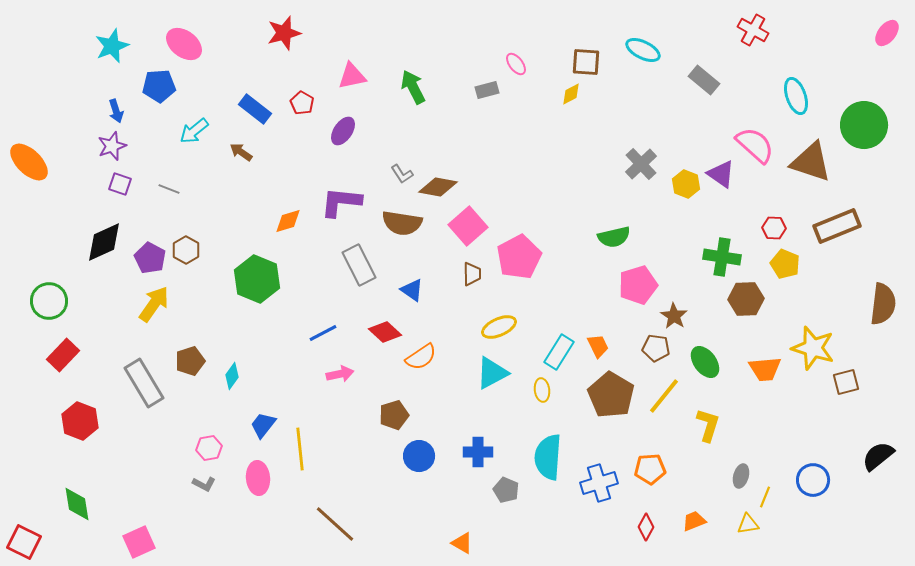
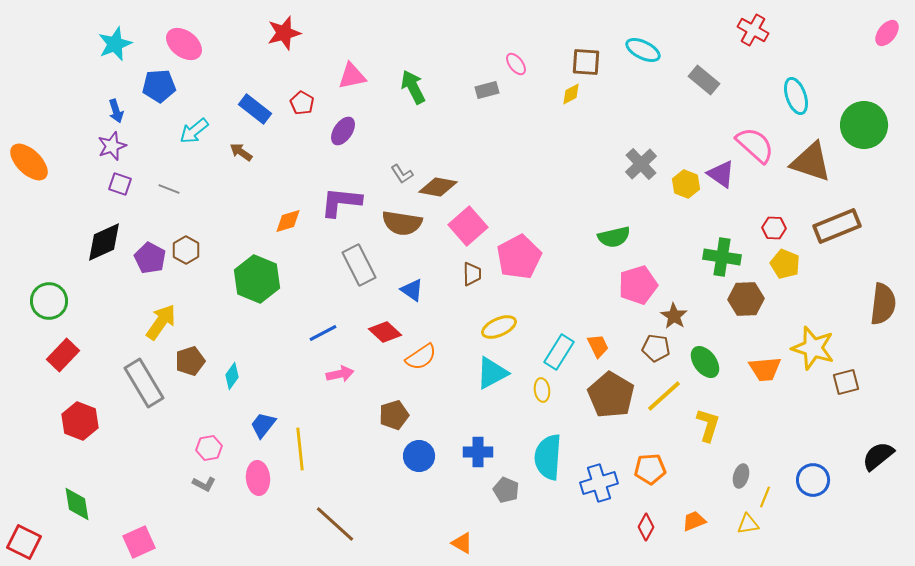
cyan star at (112, 46): moved 3 px right, 2 px up
yellow arrow at (154, 304): moved 7 px right, 18 px down
yellow line at (664, 396): rotated 9 degrees clockwise
